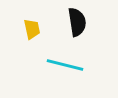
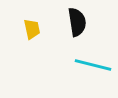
cyan line: moved 28 px right
